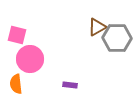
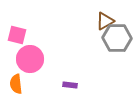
brown triangle: moved 8 px right, 6 px up
